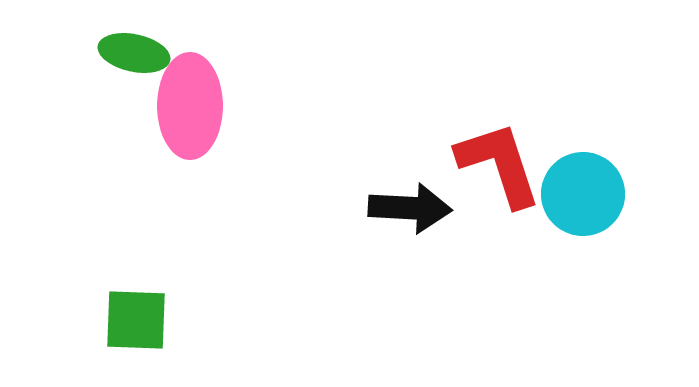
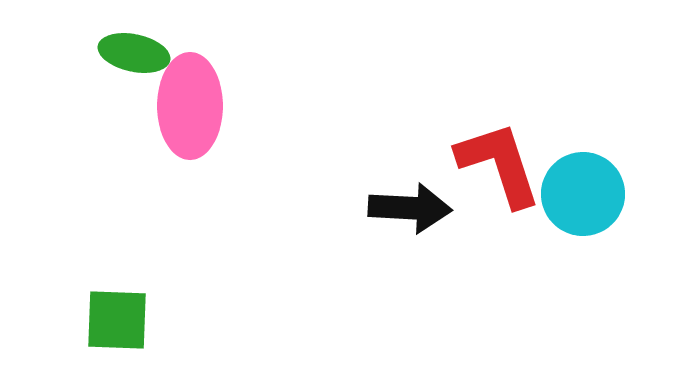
green square: moved 19 px left
